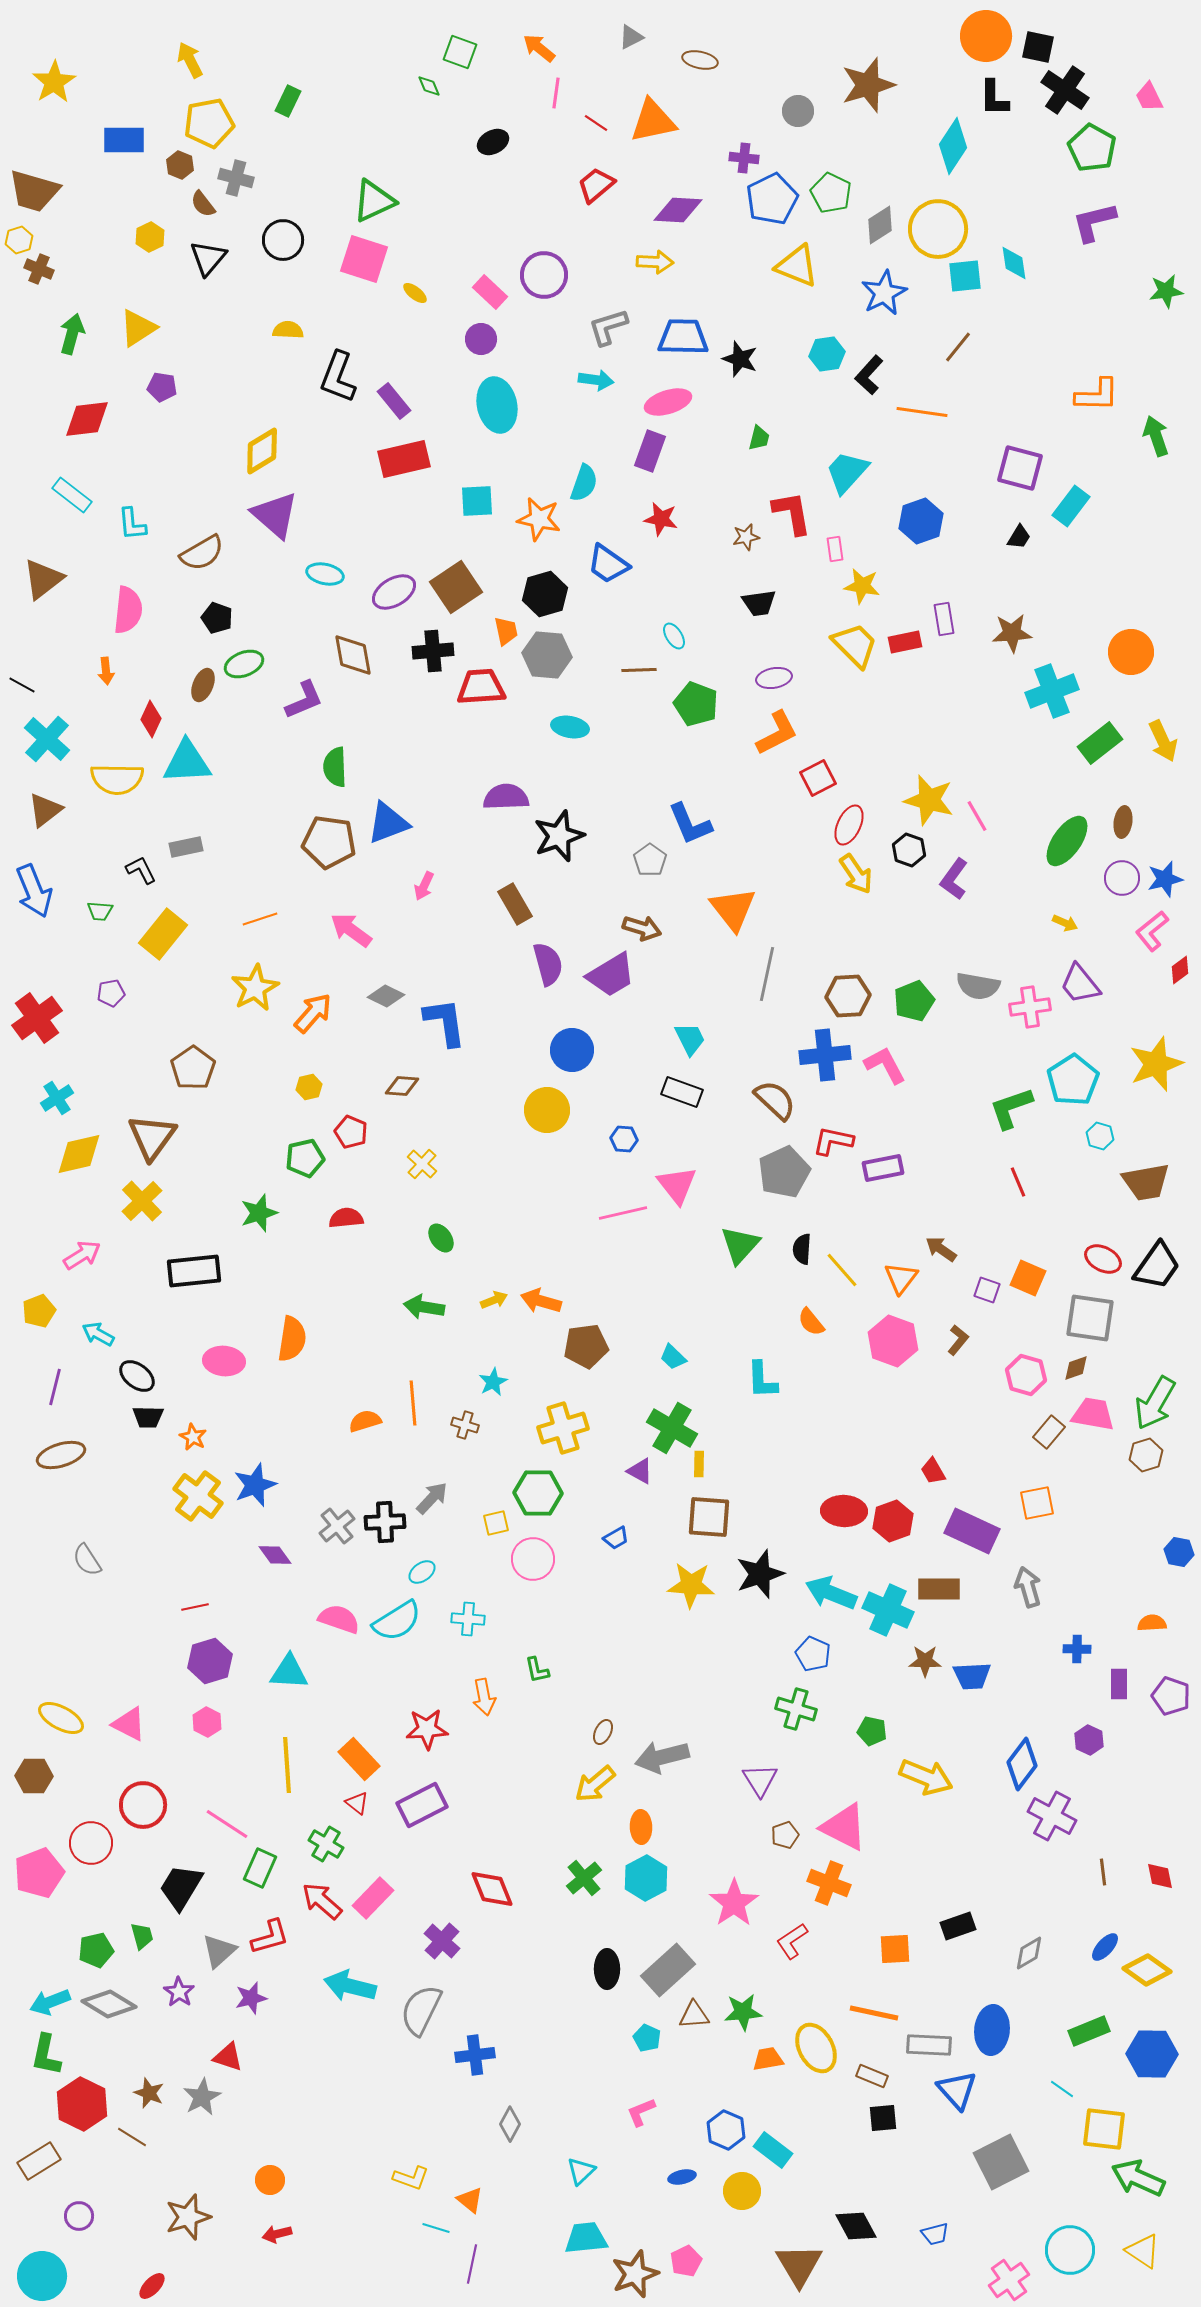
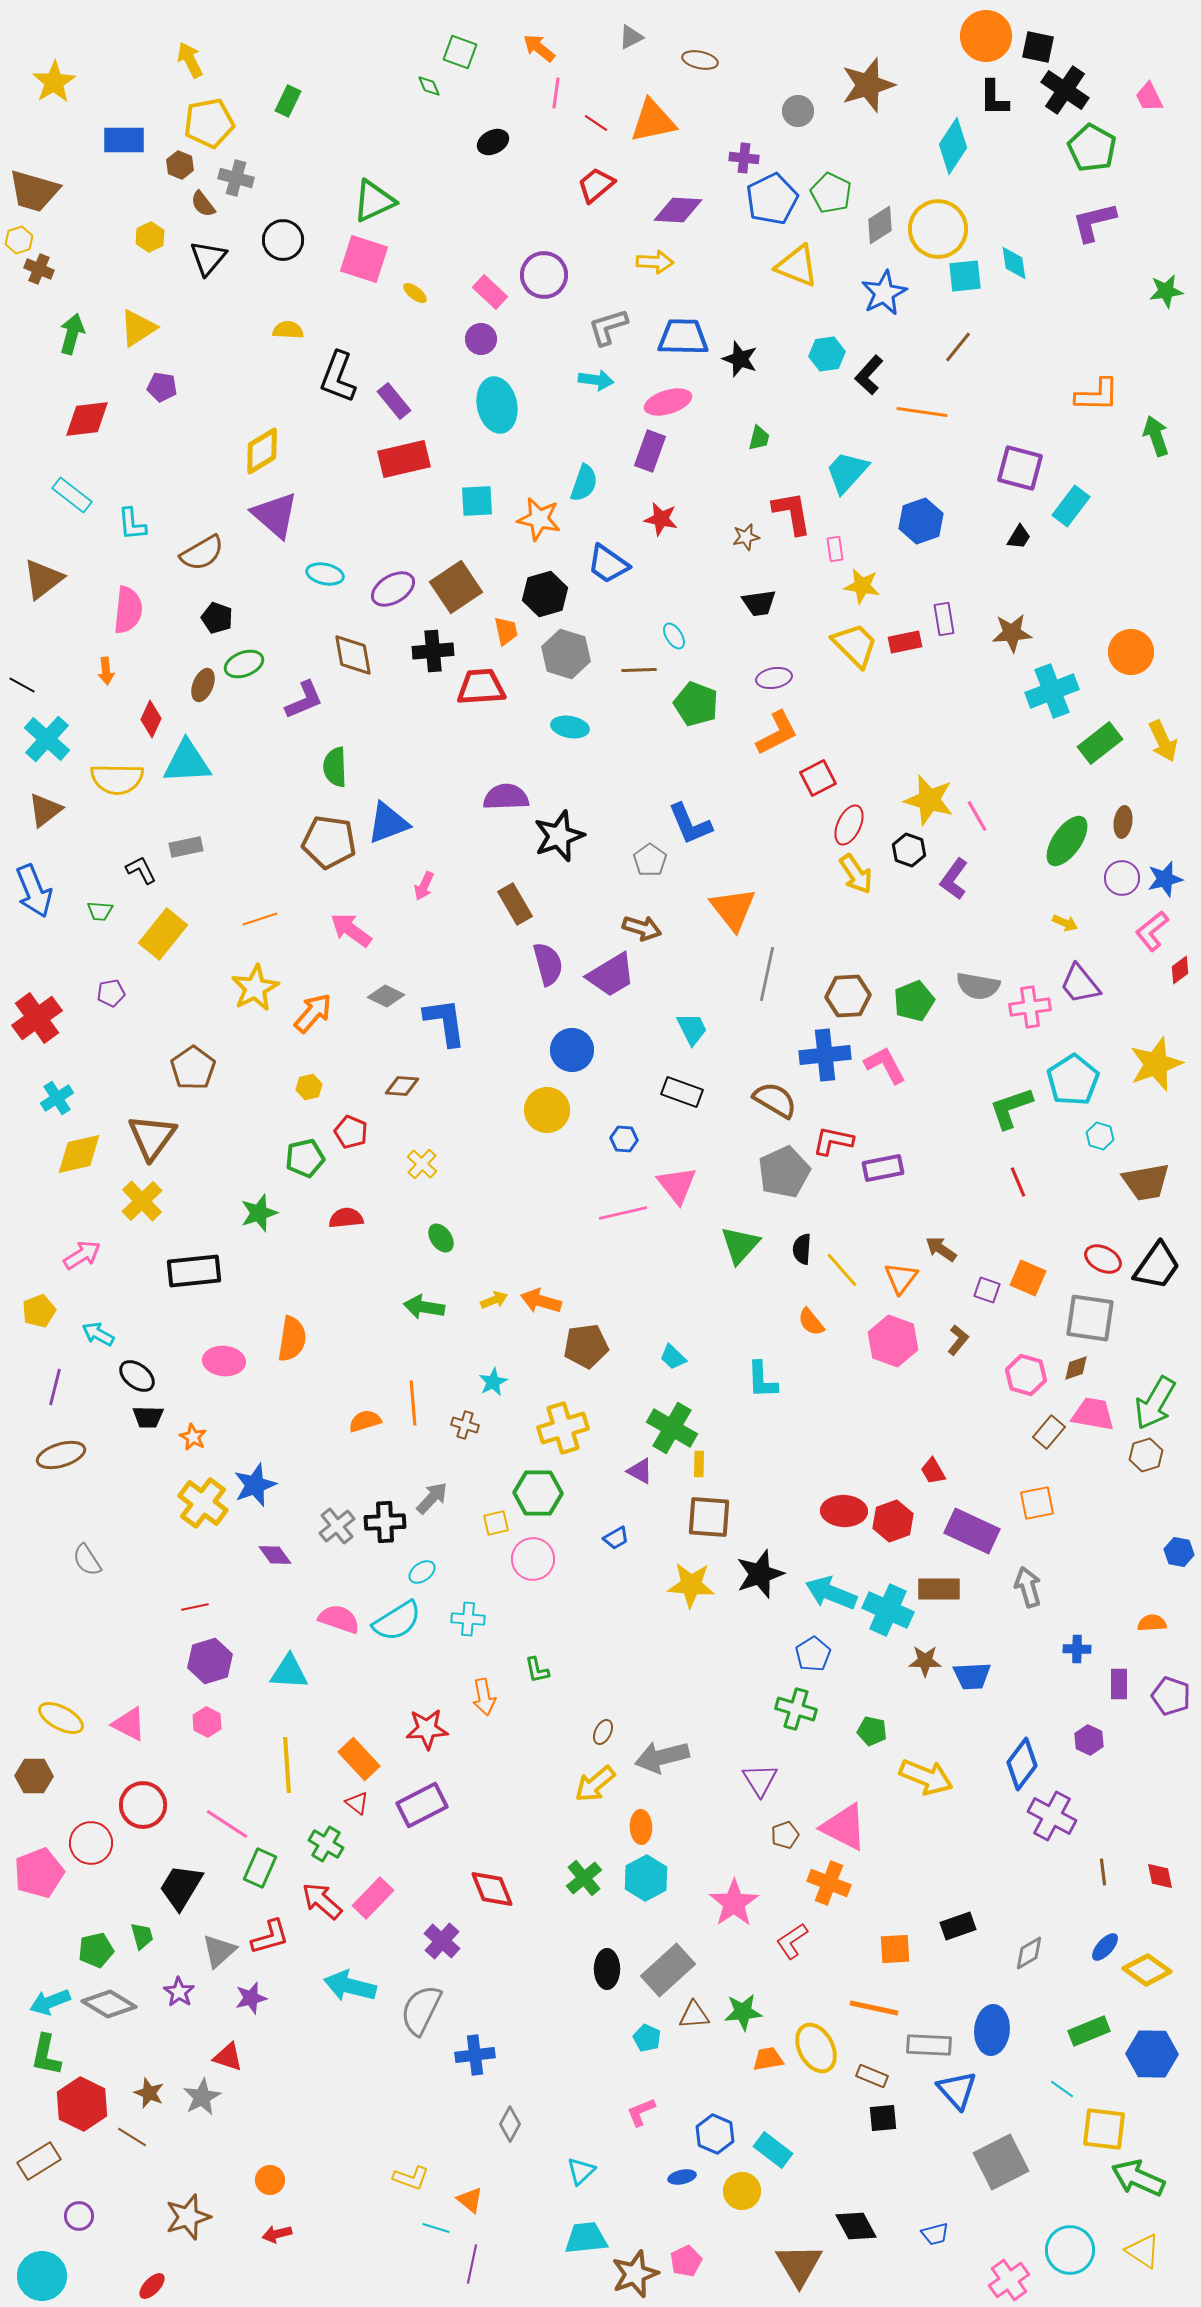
purple ellipse at (394, 592): moved 1 px left, 3 px up
gray hexagon at (547, 655): moved 19 px right, 1 px up; rotated 12 degrees clockwise
cyan trapezoid at (690, 1039): moved 2 px right, 10 px up
brown semicircle at (775, 1100): rotated 12 degrees counterclockwise
yellow cross at (198, 1496): moved 5 px right, 7 px down
blue pentagon at (813, 1654): rotated 16 degrees clockwise
orange line at (874, 2013): moved 5 px up
blue hexagon at (726, 2130): moved 11 px left, 4 px down
